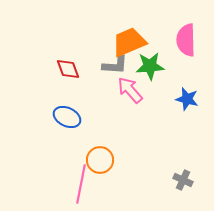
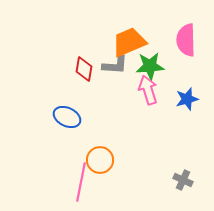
red diamond: moved 16 px right; rotated 30 degrees clockwise
pink arrow: moved 18 px right; rotated 24 degrees clockwise
blue star: rotated 30 degrees counterclockwise
pink line: moved 2 px up
